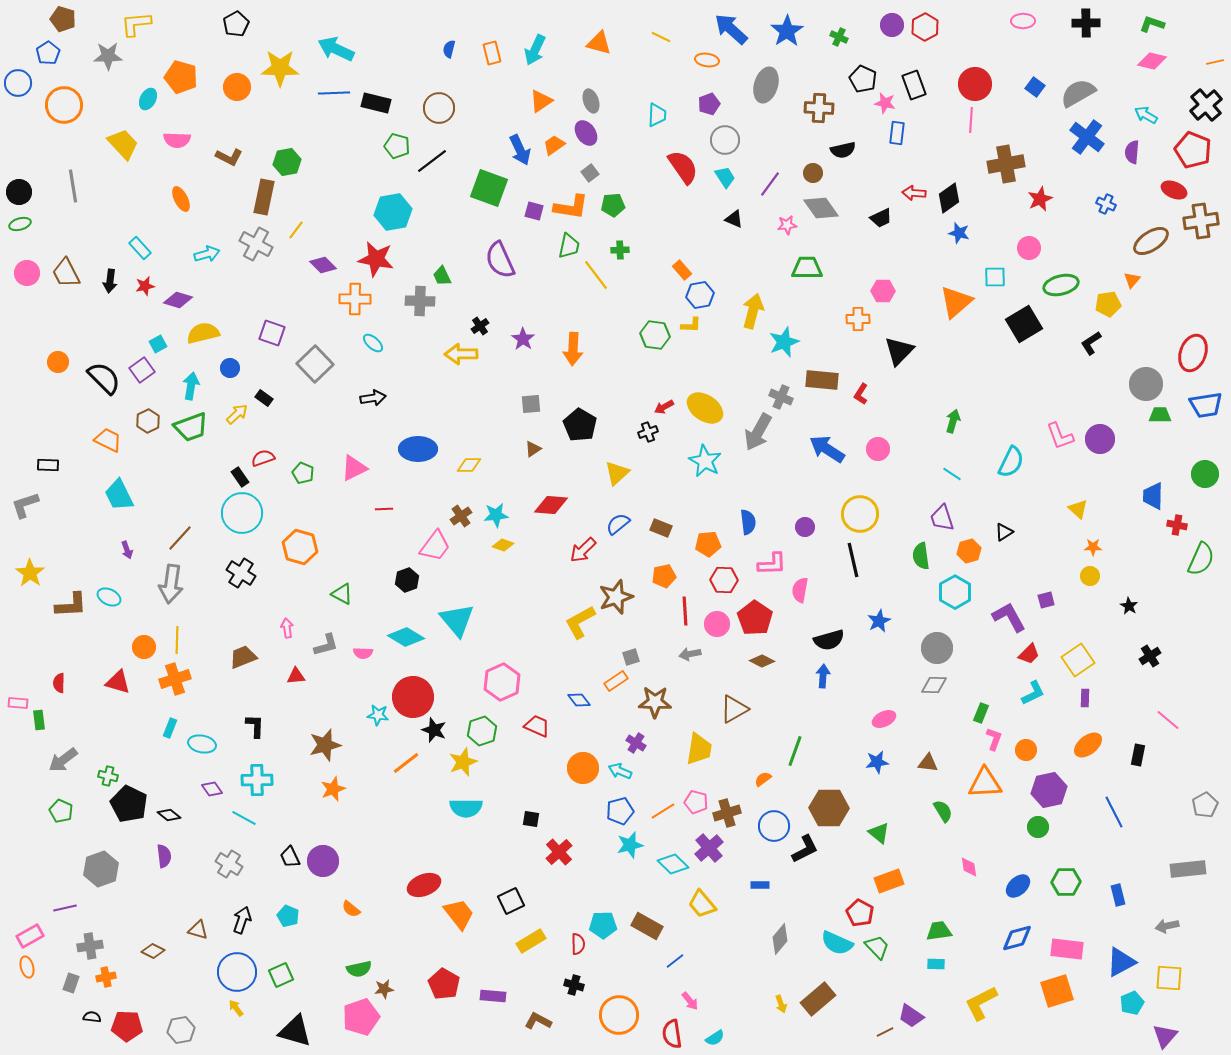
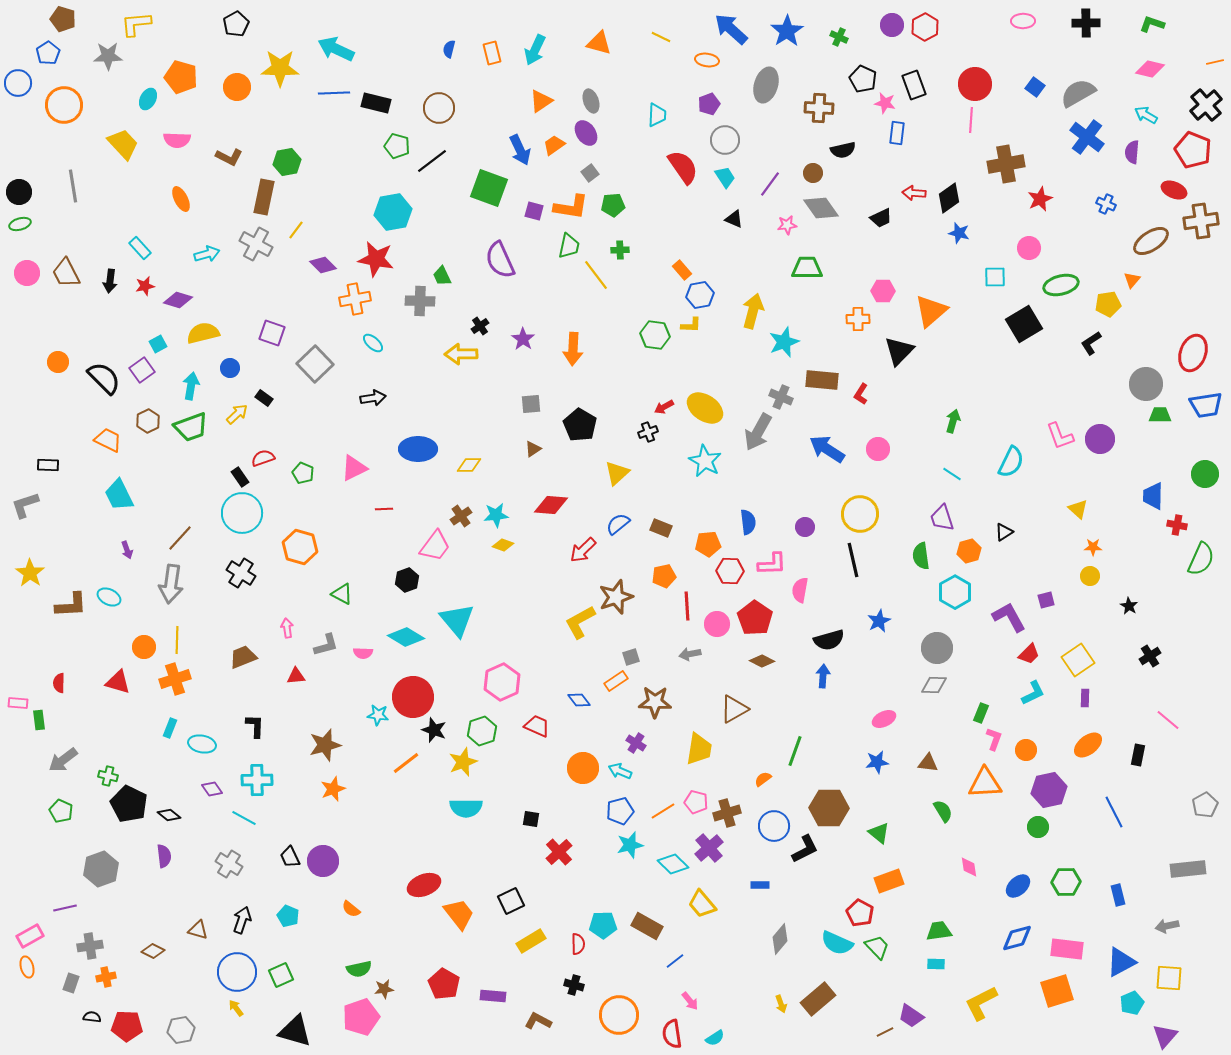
pink diamond at (1152, 61): moved 2 px left, 8 px down
orange cross at (355, 299): rotated 12 degrees counterclockwise
orange triangle at (956, 302): moved 25 px left, 9 px down
red hexagon at (724, 580): moved 6 px right, 9 px up
red line at (685, 611): moved 2 px right, 5 px up
